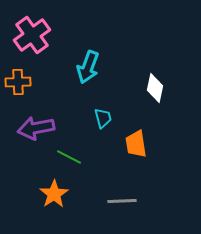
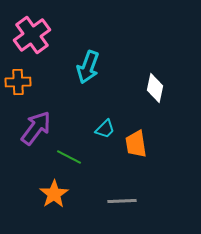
cyan trapezoid: moved 2 px right, 11 px down; rotated 60 degrees clockwise
purple arrow: rotated 138 degrees clockwise
